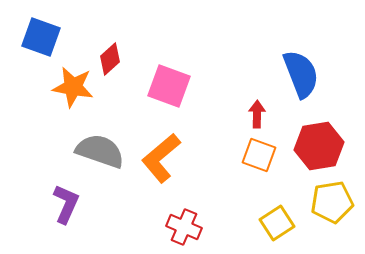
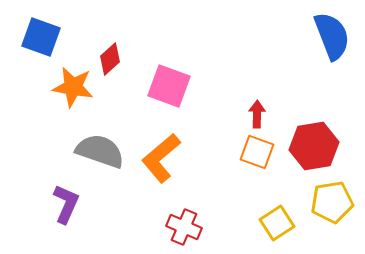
blue semicircle: moved 31 px right, 38 px up
red hexagon: moved 5 px left
orange square: moved 2 px left, 3 px up
